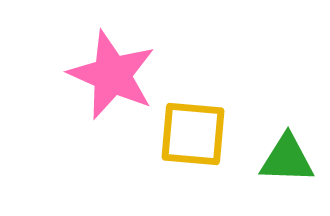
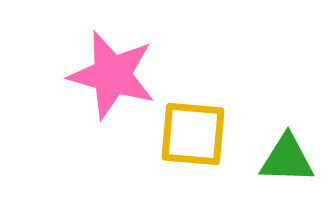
pink star: rotated 8 degrees counterclockwise
